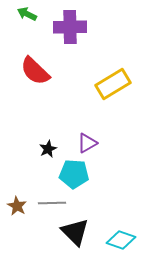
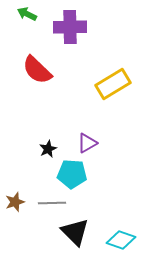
red semicircle: moved 2 px right, 1 px up
cyan pentagon: moved 2 px left
brown star: moved 2 px left, 4 px up; rotated 24 degrees clockwise
